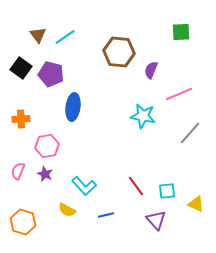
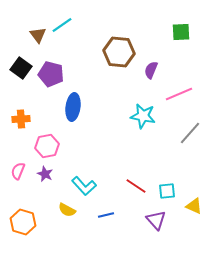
cyan line: moved 3 px left, 12 px up
red line: rotated 20 degrees counterclockwise
yellow triangle: moved 2 px left, 2 px down
